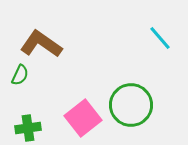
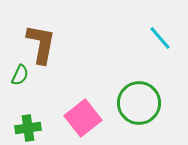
brown L-shape: rotated 66 degrees clockwise
green circle: moved 8 px right, 2 px up
